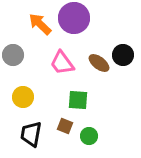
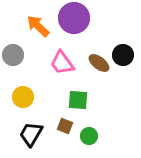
orange arrow: moved 2 px left, 2 px down
black trapezoid: rotated 20 degrees clockwise
